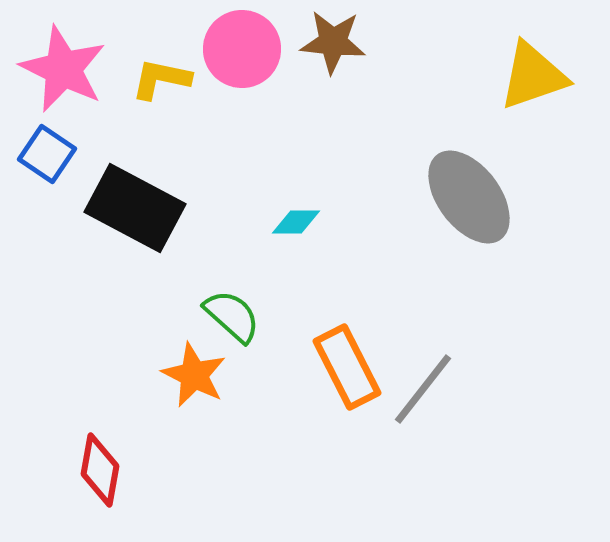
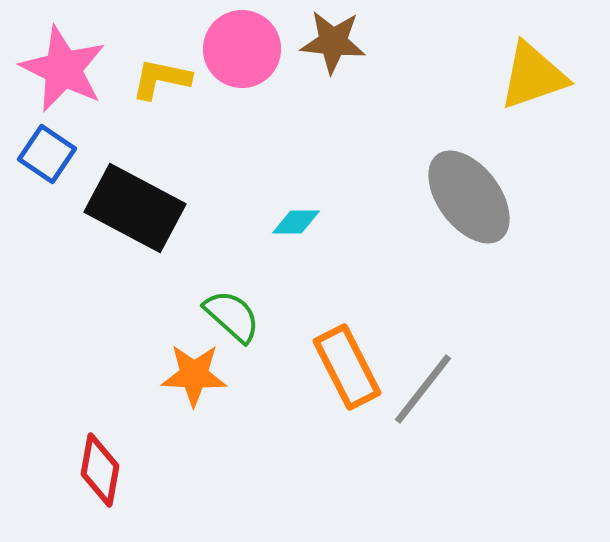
orange star: rotated 24 degrees counterclockwise
